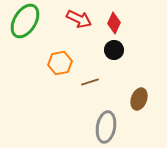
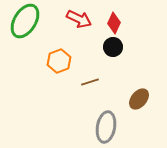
black circle: moved 1 px left, 3 px up
orange hexagon: moved 1 px left, 2 px up; rotated 10 degrees counterclockwise
brown ellipse: rotated 20 degrees clockwise
